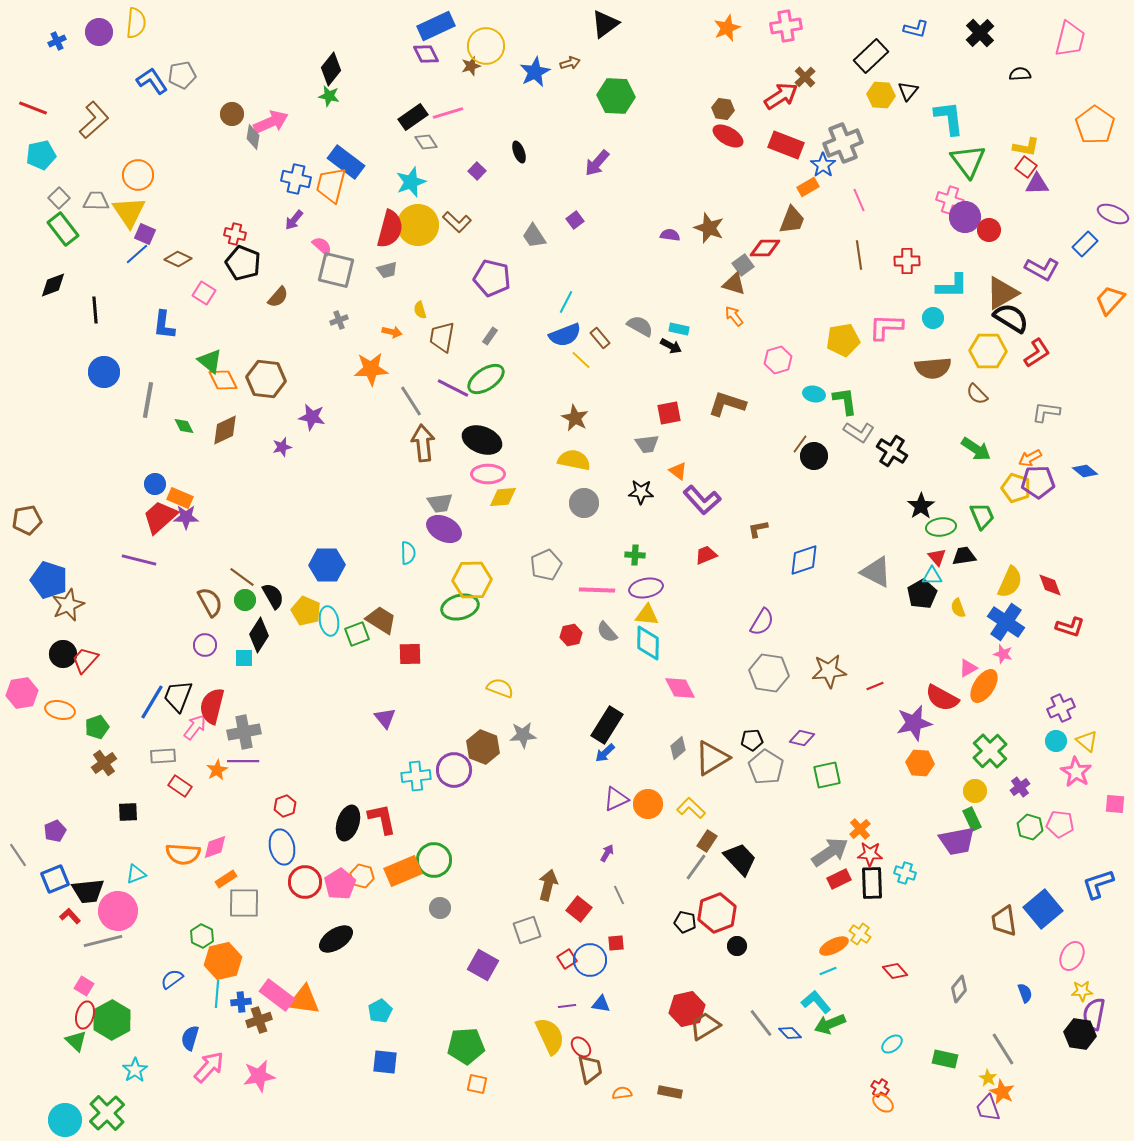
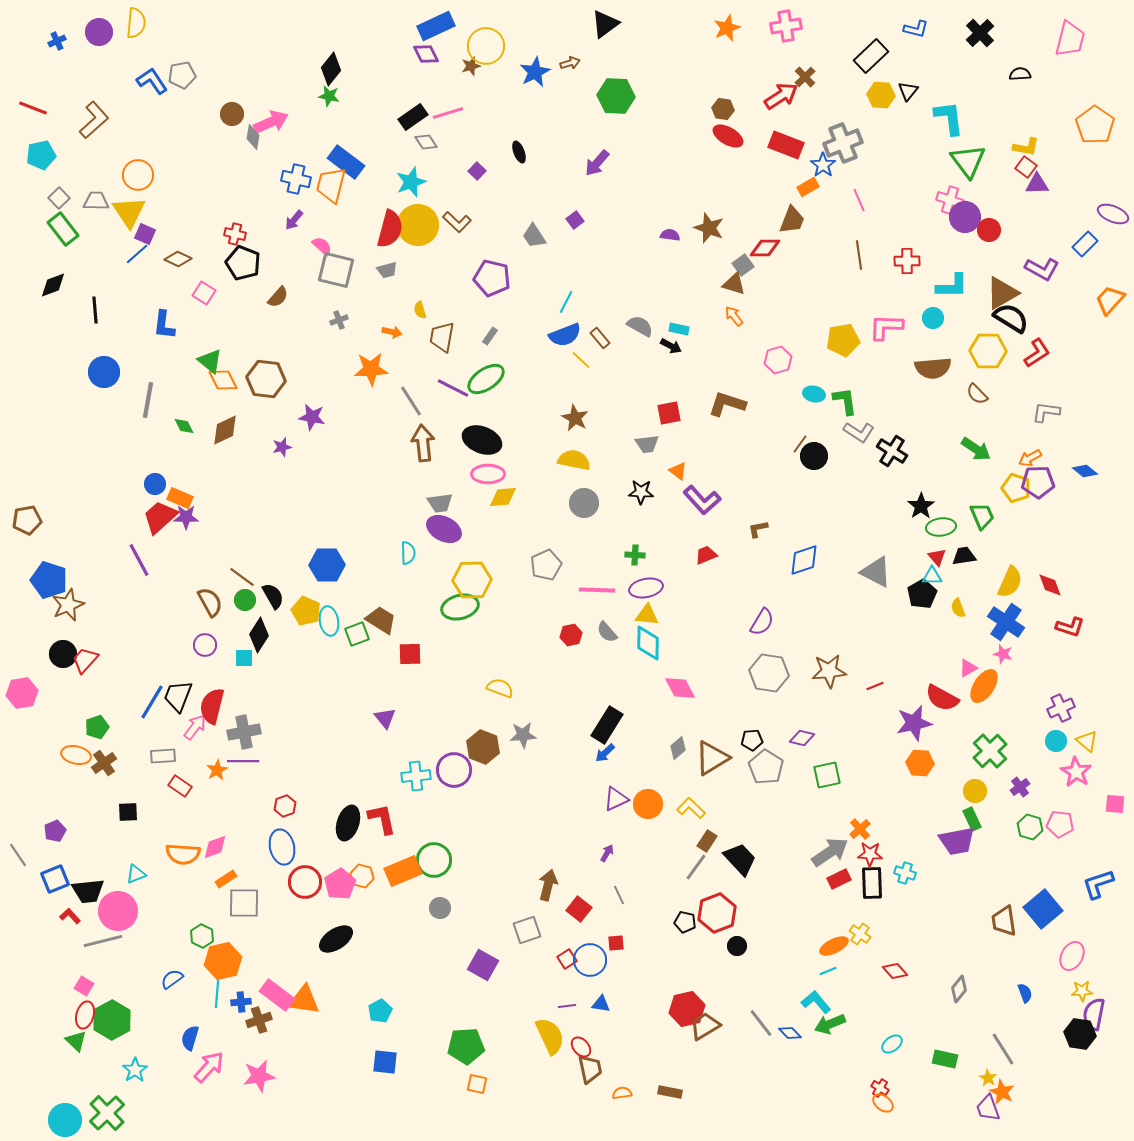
purple line at (139, 560): rotated 48 degrees clockwise
orange ellipse at (60, 710): moved 16 px right, 45 px down
